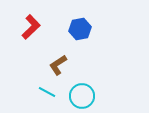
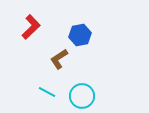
blue hexagon: moved 6 px down
brown L-shape: moved 1 px right, 6 px up
